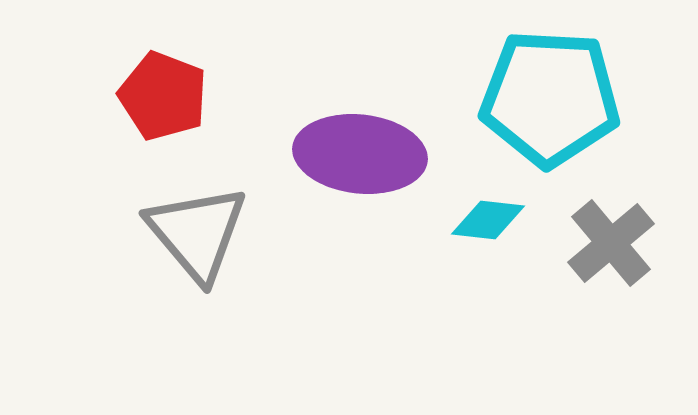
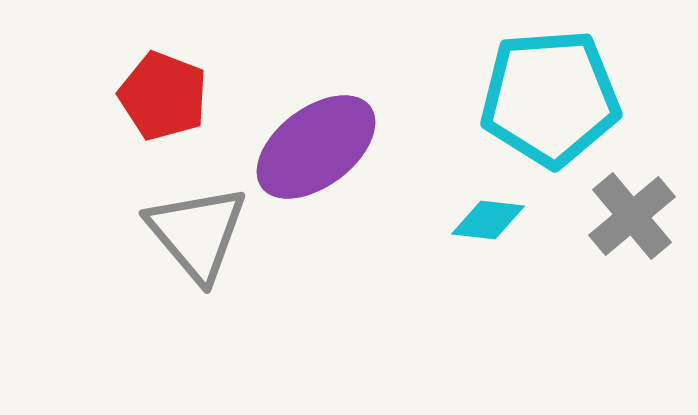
cyan pentagon: rotated 7 degrees counterclockwise
purple ellipse: moved 44 px left, 7 px up; rotated 43 degrees counterclockwise
gray cross: moved 21 px right, 27 px up
